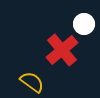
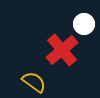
yellow semicircle: moved 2 px right
